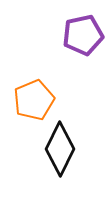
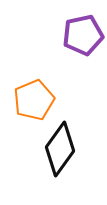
black diamond: rotated 10 degrees clockwise
